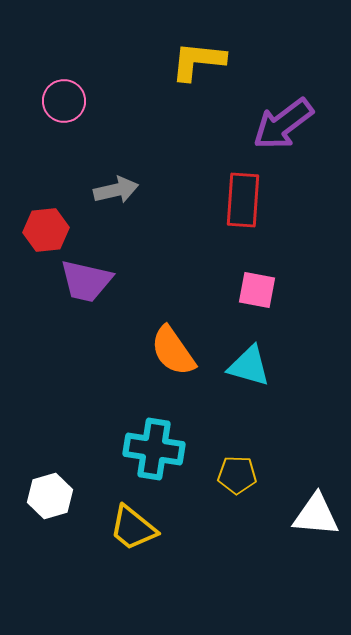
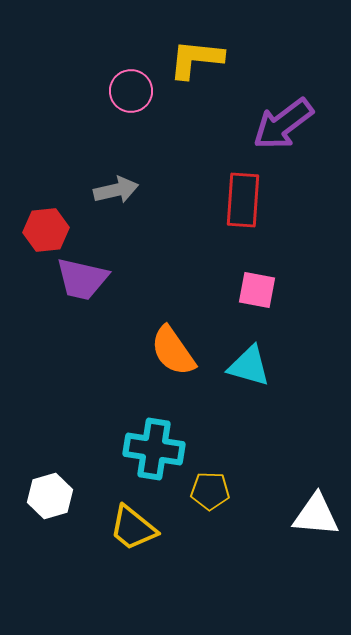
yellow L-shape: moved 2 px left, 2 px up
pink circle: moved 67 px right, 10 px up
purple trapezoid: moved 4 px left, 2 px up
yellow pentagon: moved 27 px left, 16 px down
